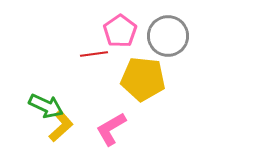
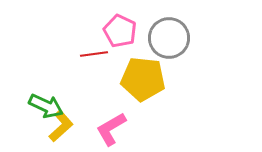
pink pentagon: rotated 12 degrees counterclockwise
gray circle: moved 1 px right, 2 px down
